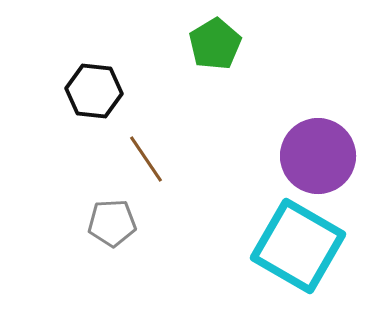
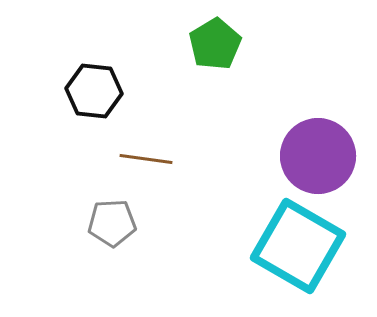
brown line: rotated 48 degrees counterclockwise
